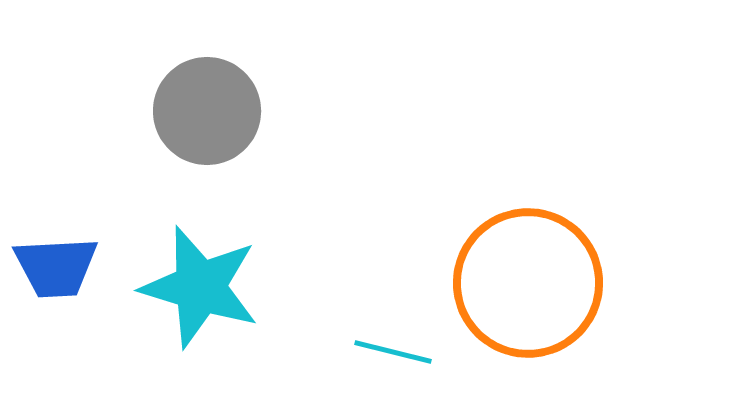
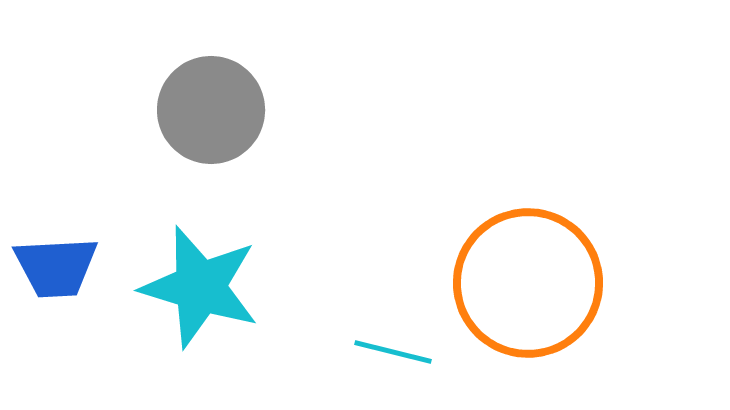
gray circle: moved 4 px right, 1 px up
